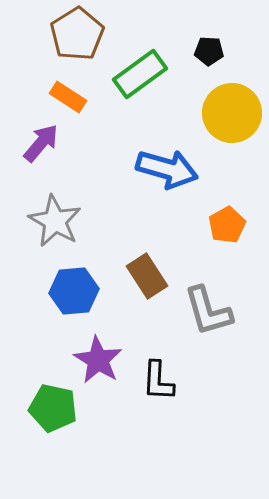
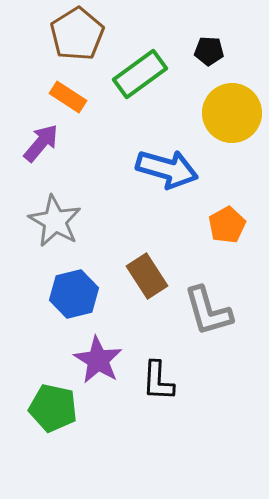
blue hexagon: moved 3 px down; rotated 9 degrees counterclockwise
